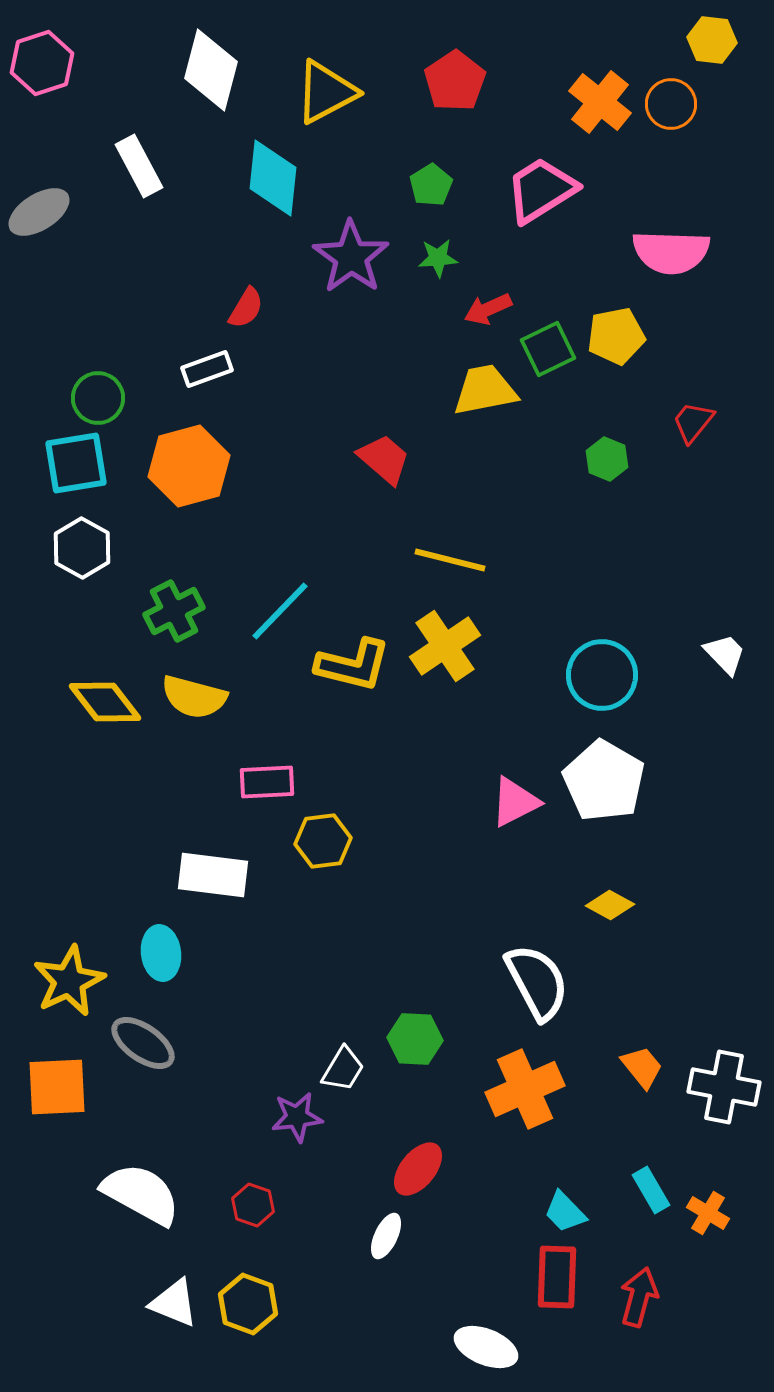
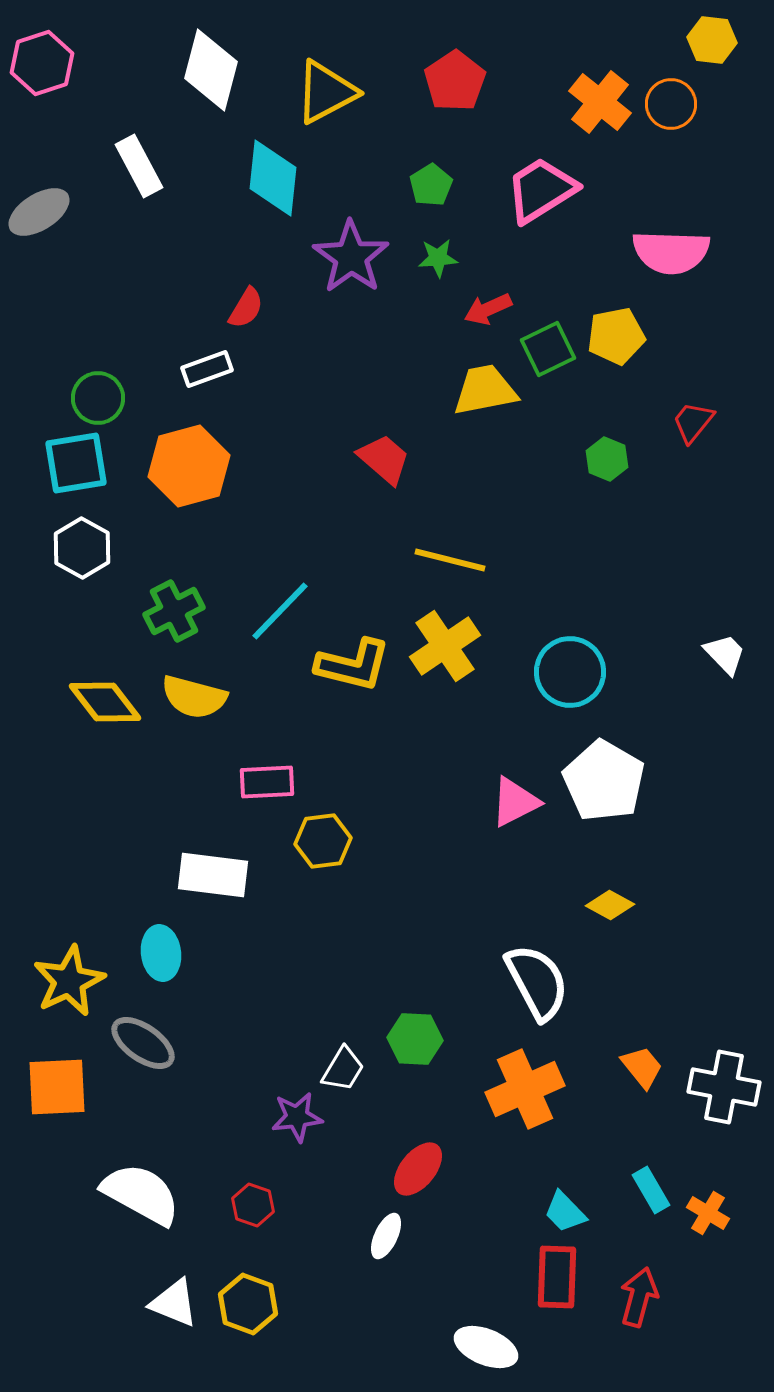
cyan circle at (602, 675): moved 32 px left, 3 px up
